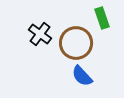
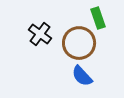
green rectangle: moved 4 px left
brown circle: moved 3 px right
